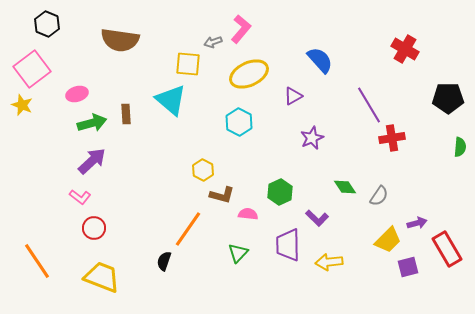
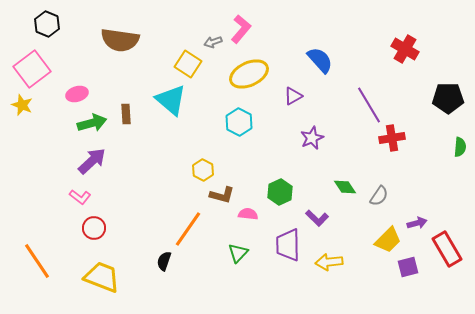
yellow square at (188, 64): rotated 28 degrees clockwise
